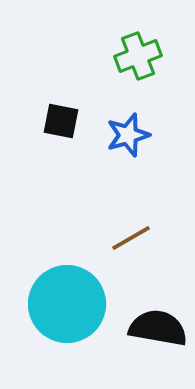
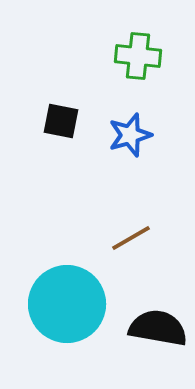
green cross: rotated 27 degrees clockwise
blue star: moved 2 px right
